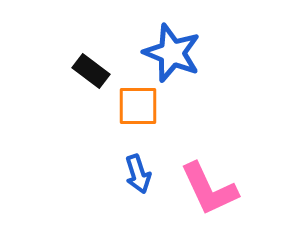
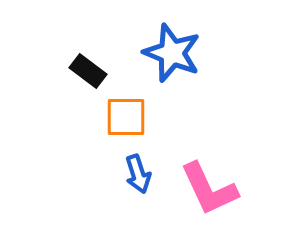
black rectangle: moved 3 px left
orange square: moved 12 px left, 11 px down
